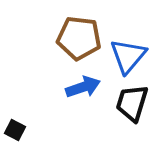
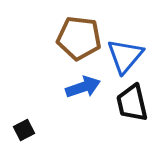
blue triangle: moved 3 px left
black trapezoid: rotated 30 degrees counterclockwise
black square: moved 9 px right; rotated 35 degrees clockwise
